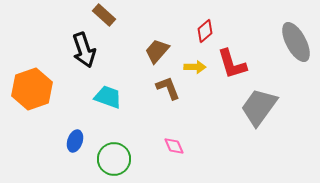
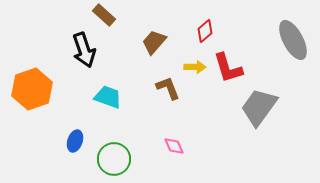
gray ellipse: moved 3 px left, 2 px up
brown trapezoid: moved 3 px left, 9 px up
red L-shape: moved 4 px left, 4 px down
